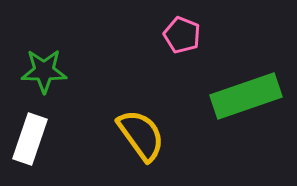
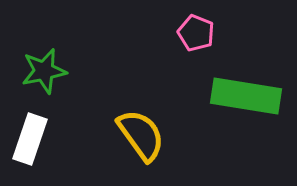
pink pentagon: moved 14 px right, 2 px up
green star: rotated 12 degrees counterclockwise
green rectangle: rotated 28 degrees clockwise
